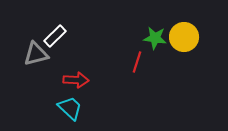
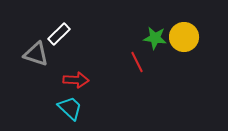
white rectangle: moved 4 px right, 2 px up
gray triangle: rotated 32 degrees clockwise
red line: rotated 45 degrees counterclockwise
